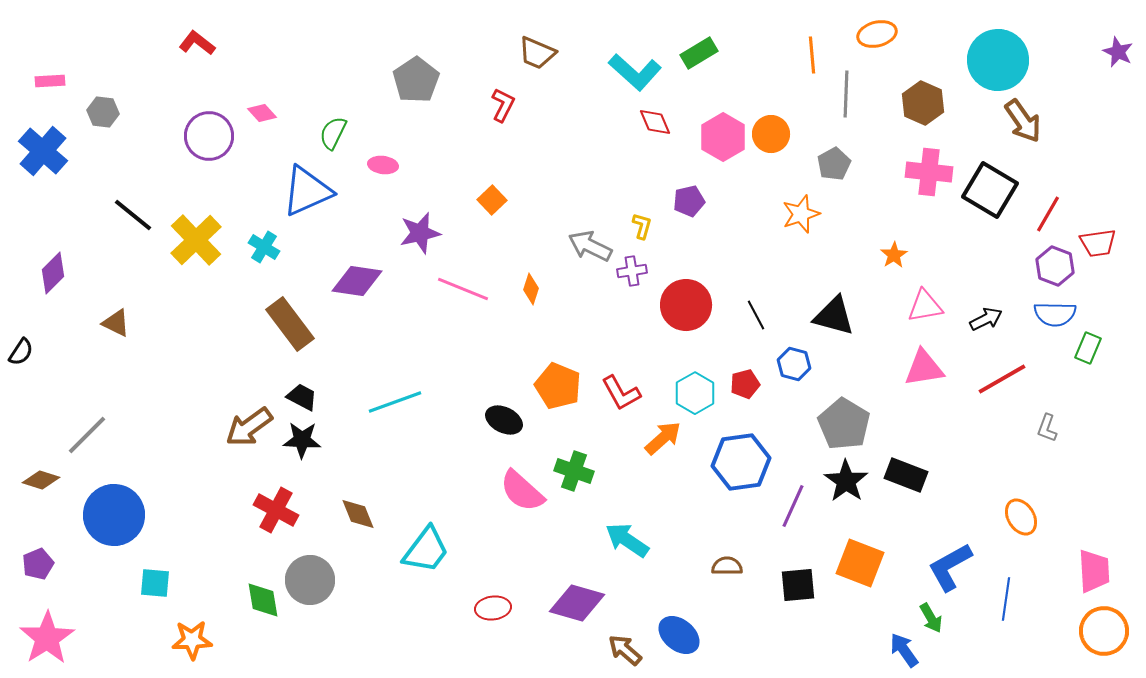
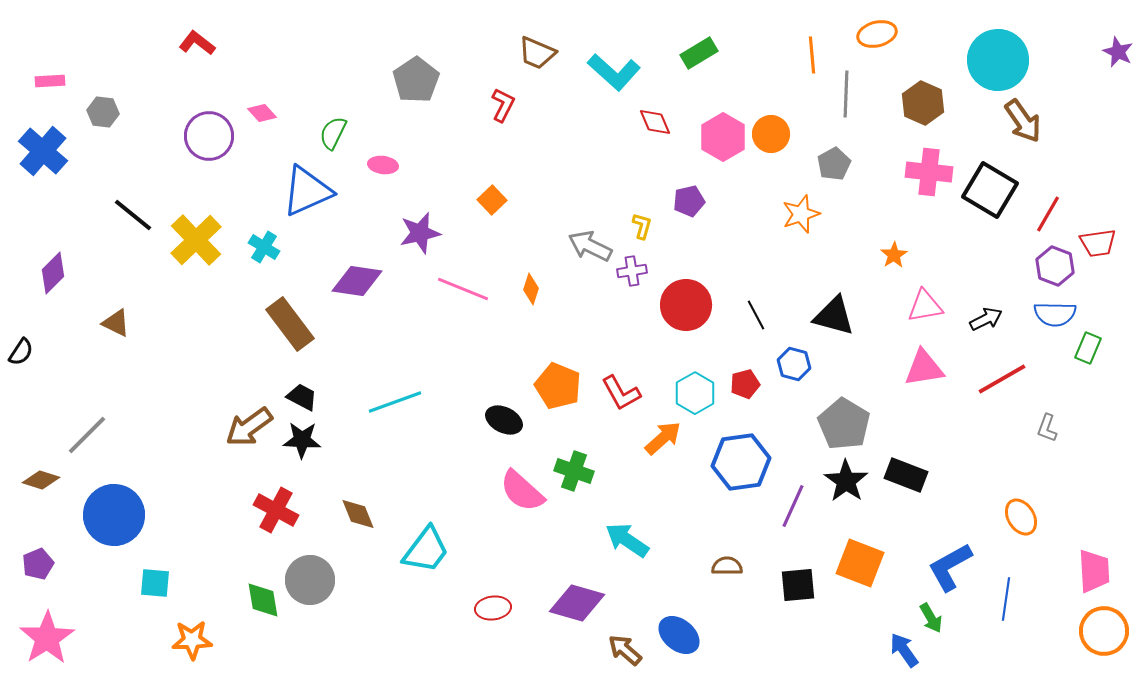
cyan L-shape at (635, 72): moved 21 px left
